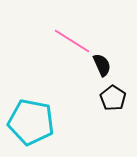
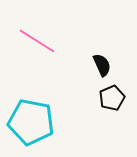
pink line: moved 35 px left
black pentagon: moved 1 px left; rotated 15 degrees clockwise
